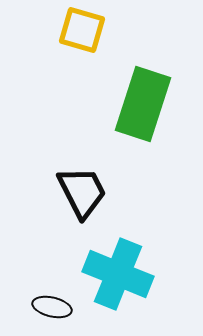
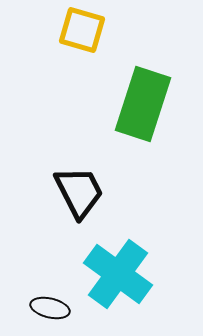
black trapezoid: moved 3 px left
cyan cross: rotated 14 degrees clockwise
black ellipse: moved 2 px left, 1 px down
